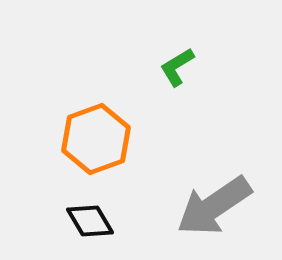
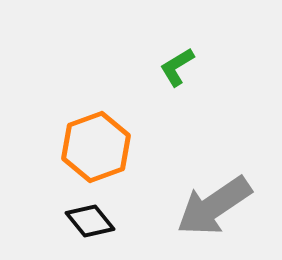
orange hexagon: moved 8 px down
black diamond: rotated 9 degrees counterclockwise
